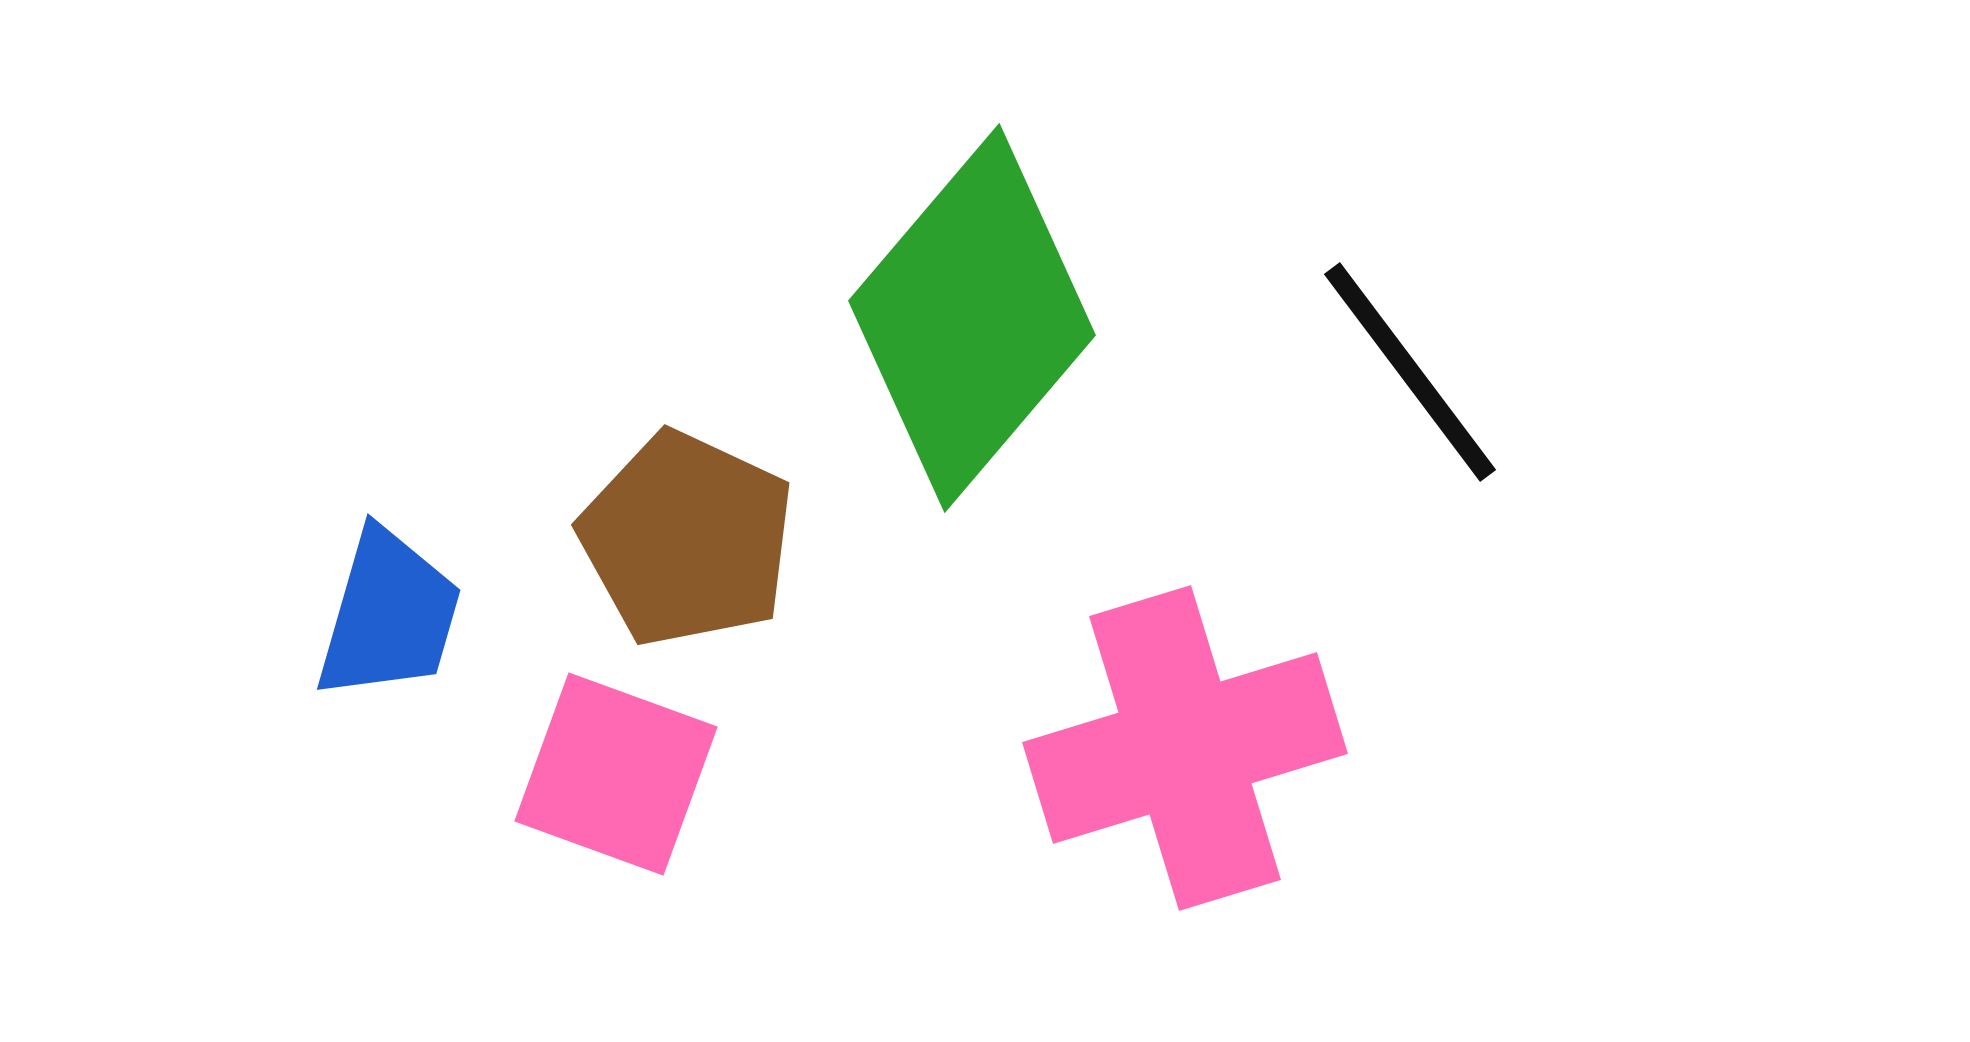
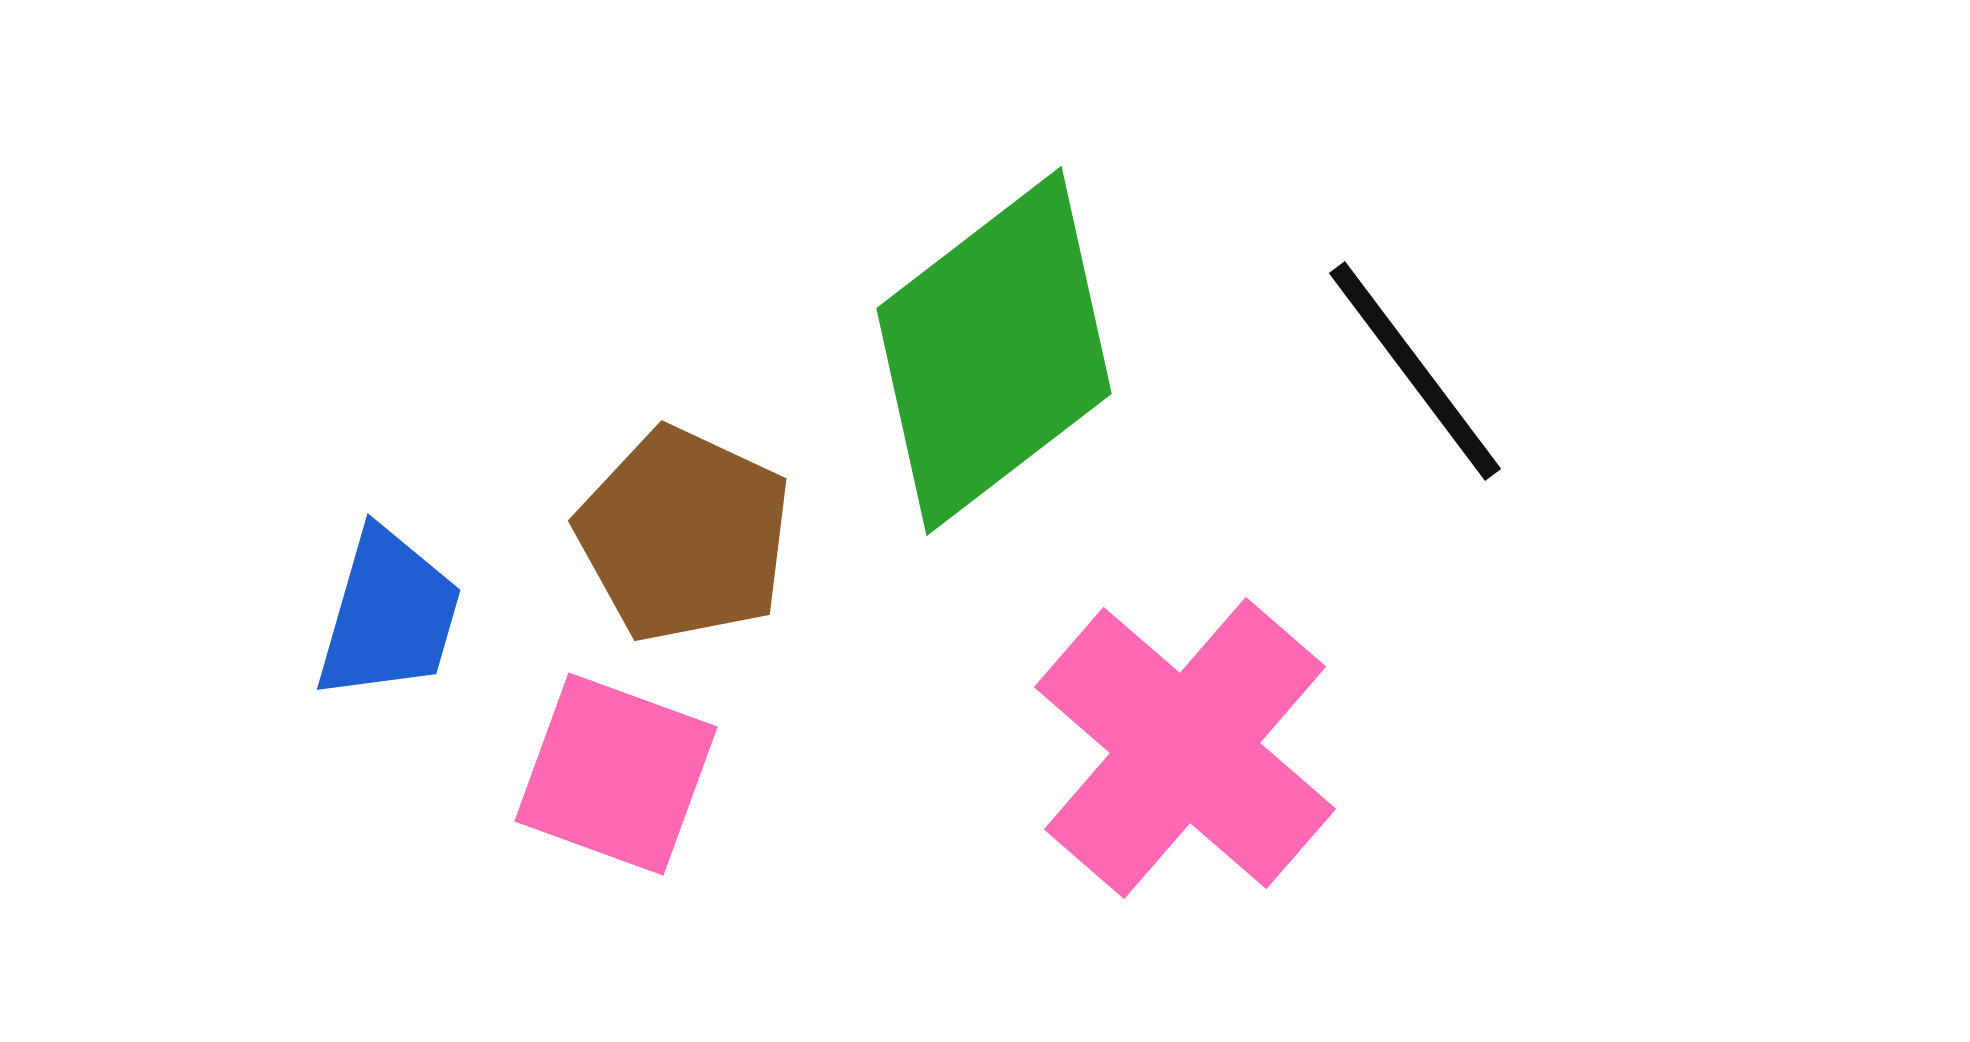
green diamond: moved 22 px right, 33 px down; rotated 12 degrees clockwise
black line: moved 5 px right, 1 px up
brown pentagon: moved 3 px left, 4 px up
pink cross: rotated 32 degrees counterclockwise
